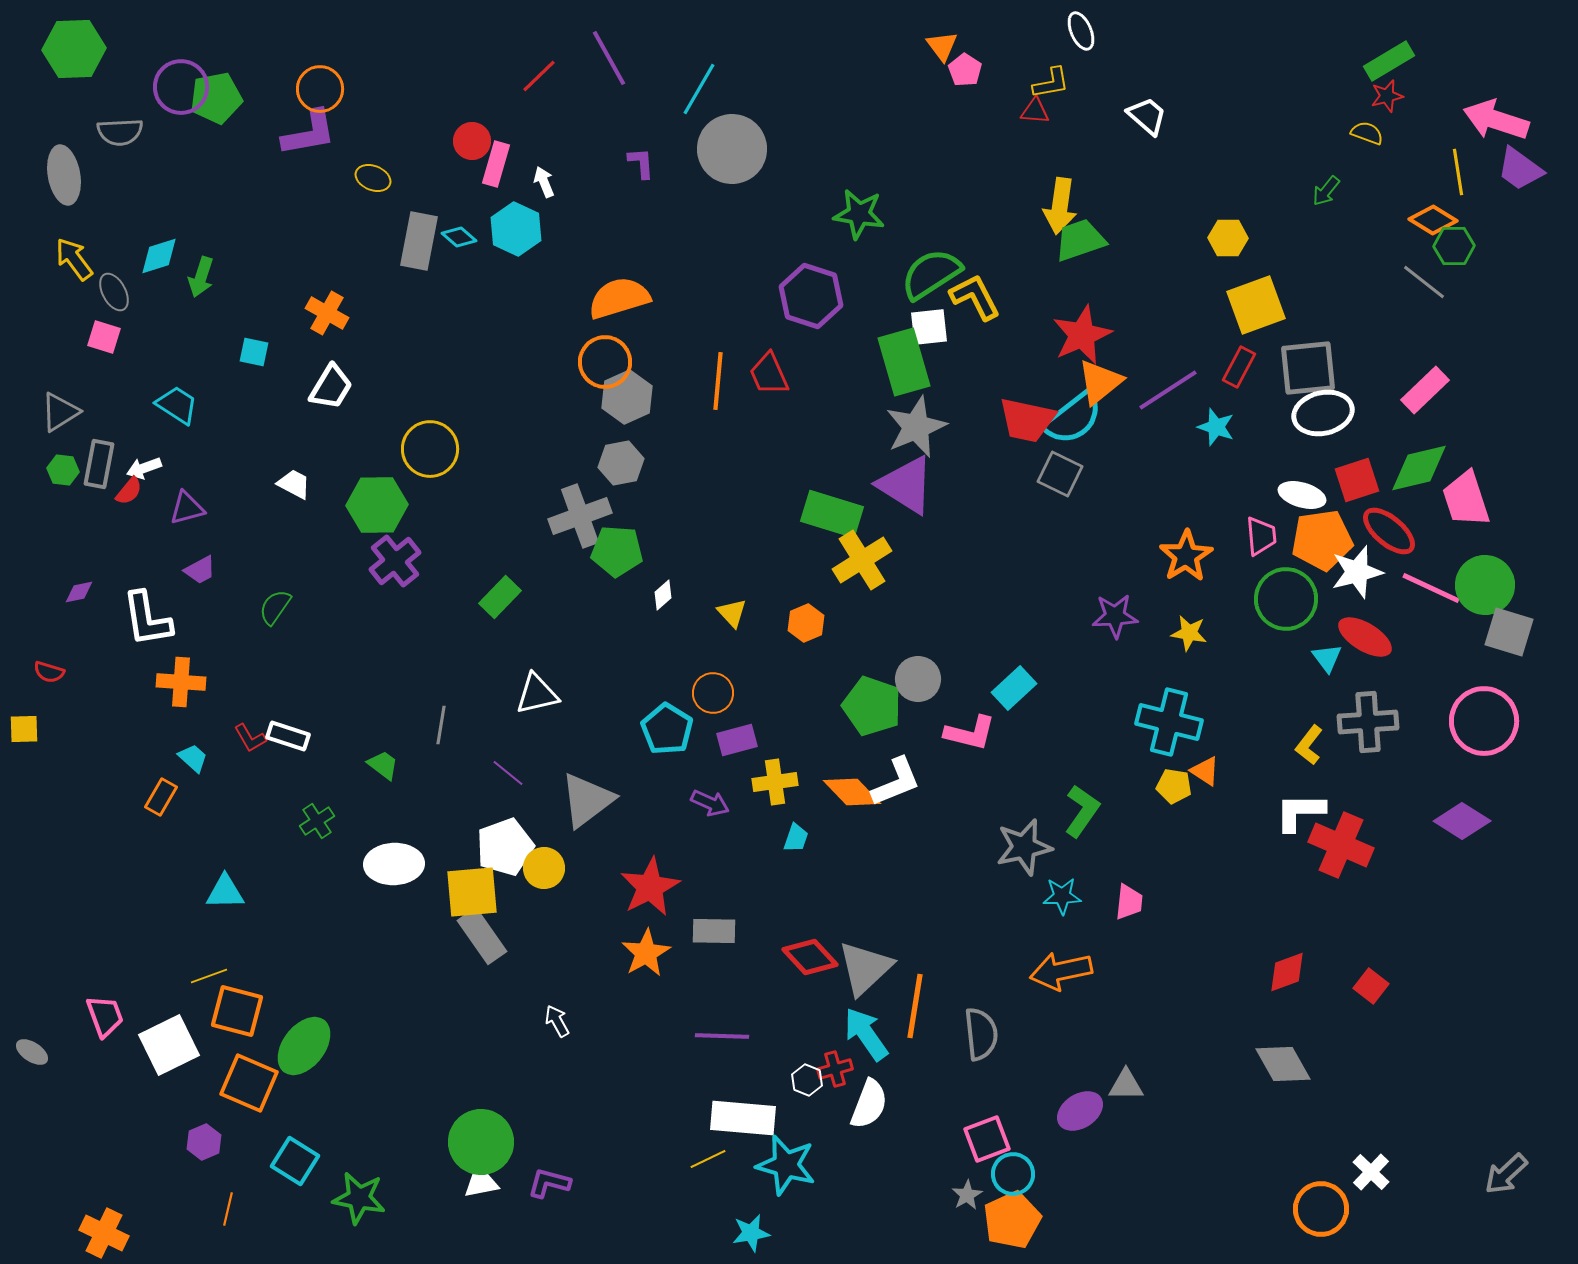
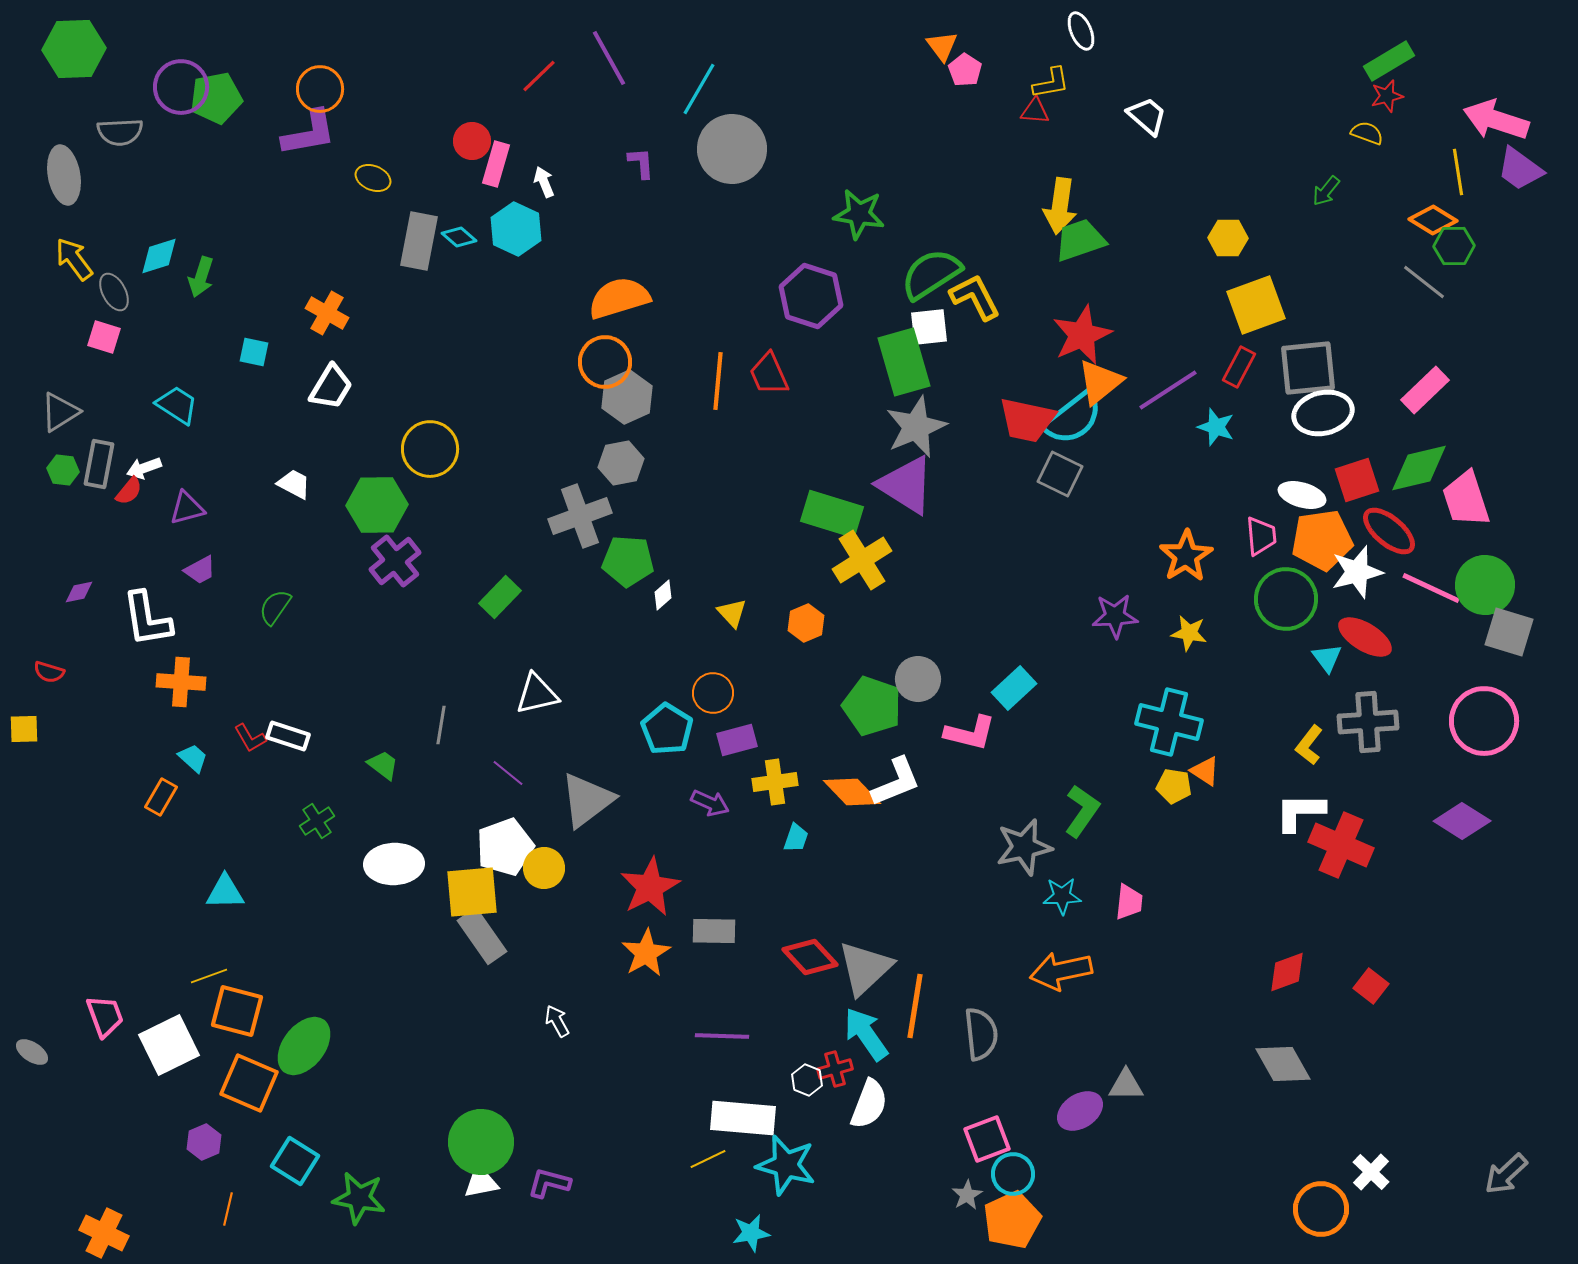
green pentagon at (617, 551): moved 11 px right, 10 px down
